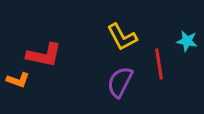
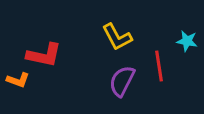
yellow L-shape: moved 5 px left
red line: moved 2 px down
purple semicircle: moved 2 px right, 1 px up
